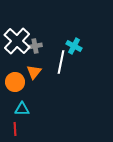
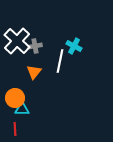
white line: moved 1 px left, 1 px up
orange circle: moved 16 px down
